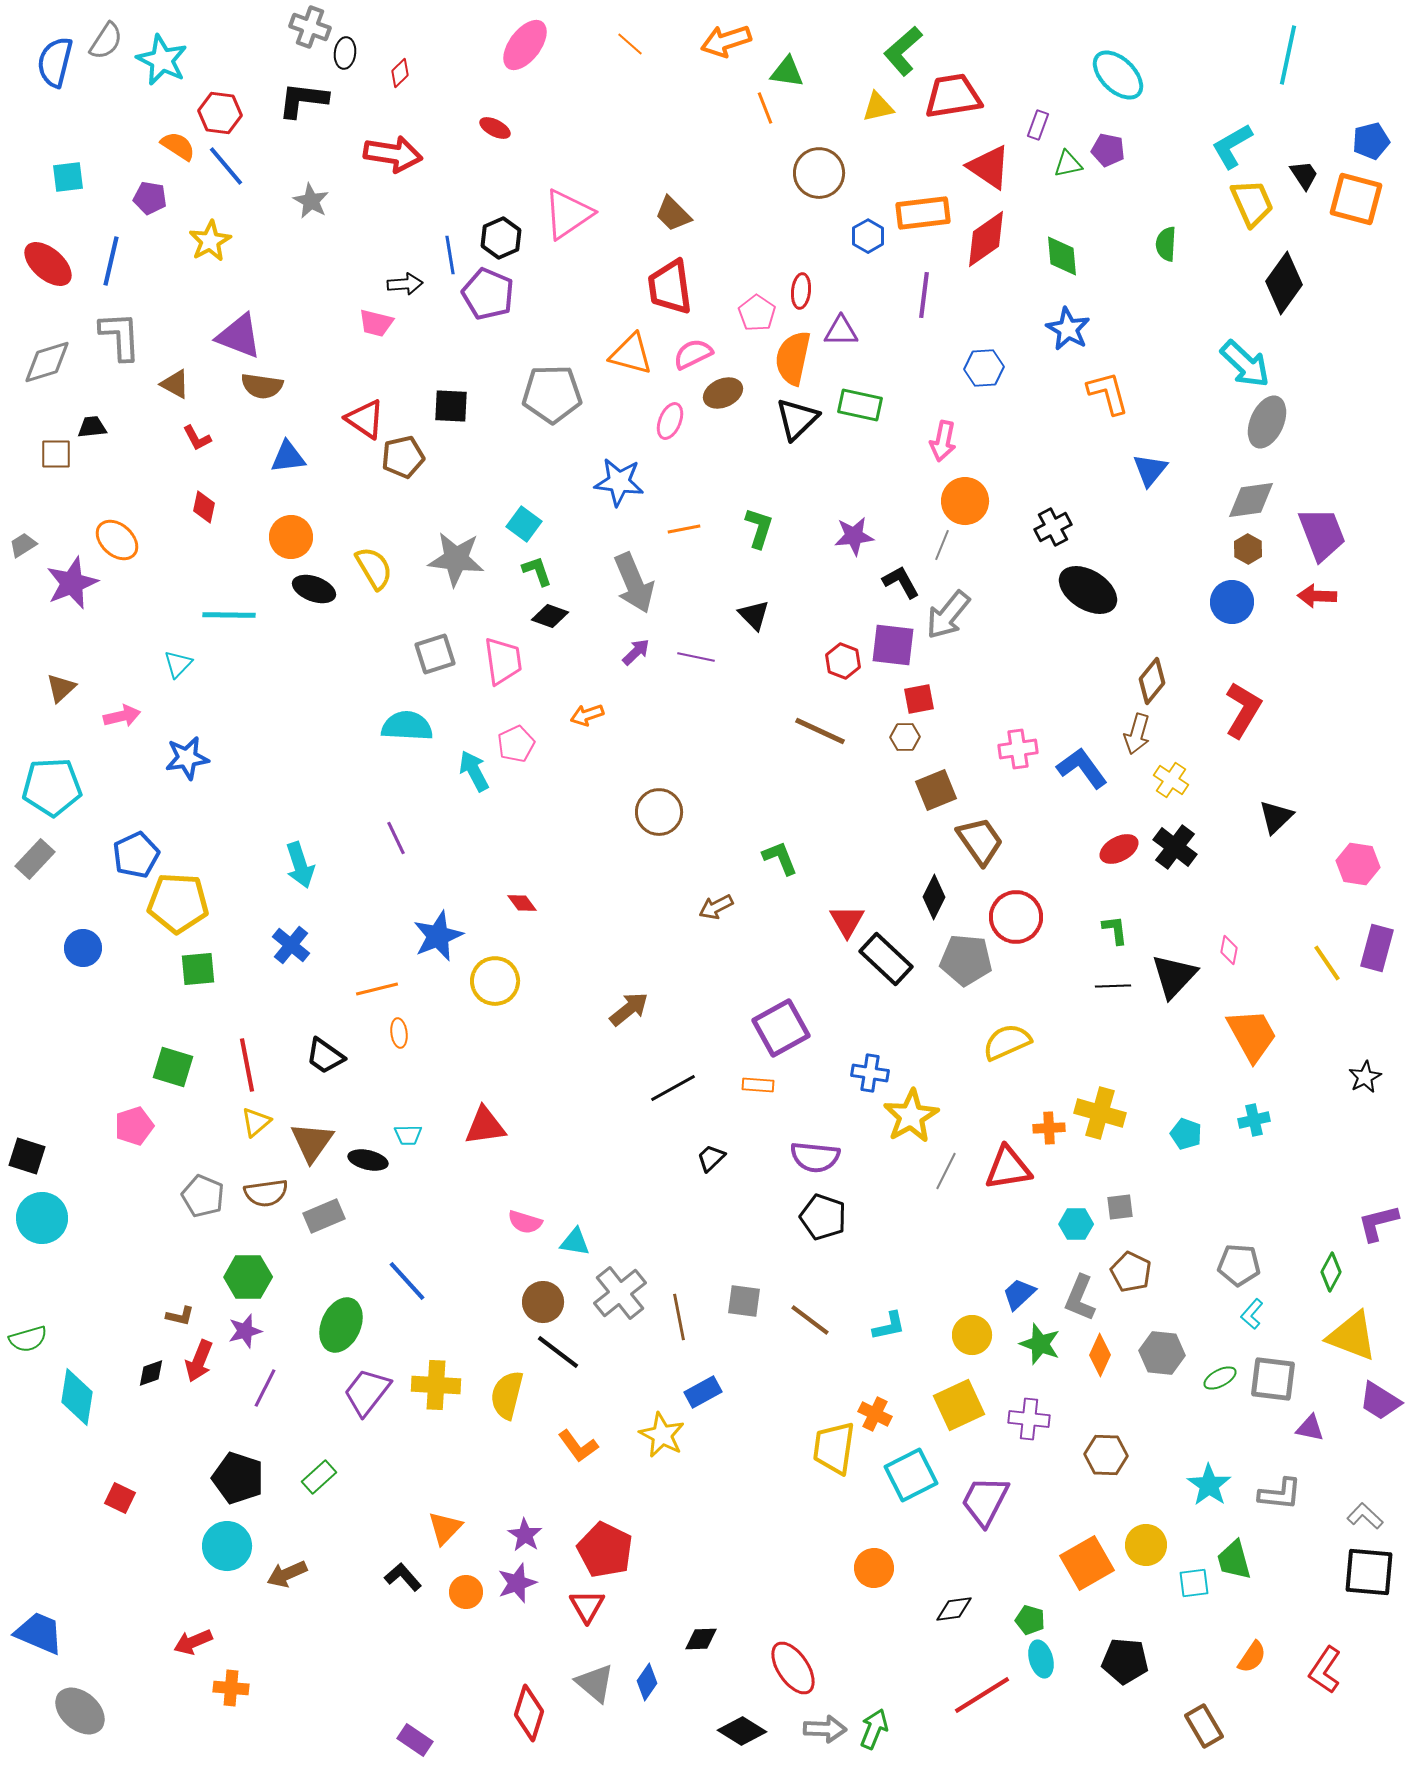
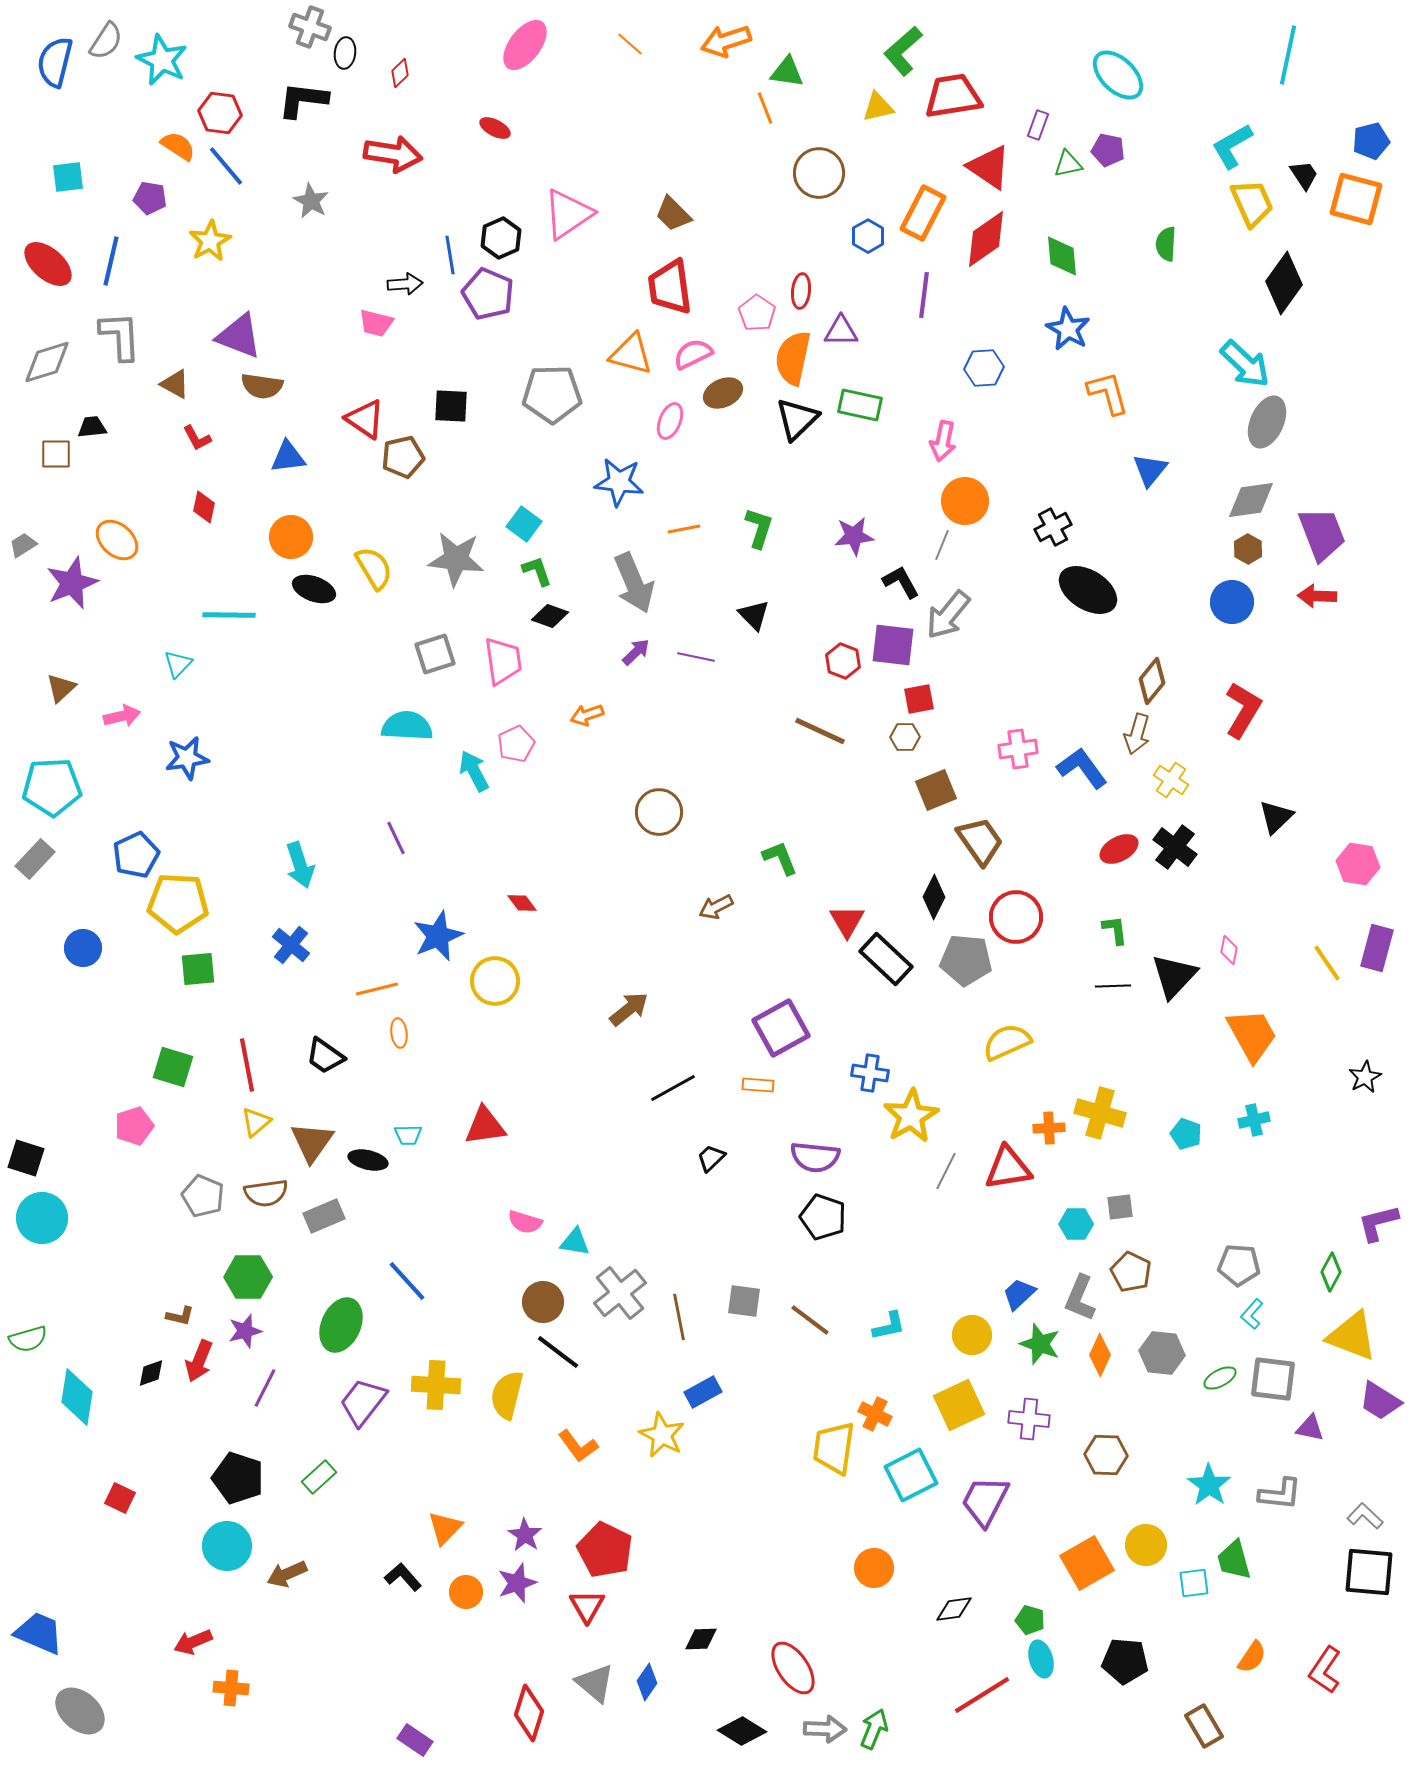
orange rectangle at (923, 213): rotated 56 degrees counterclockwise
black square at (27, 1156): moved 1 px left, 2 px down
purple trapezoid at (367, 1392): moved 4 px left, 10 px down
